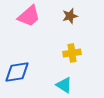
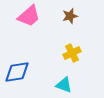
yellow cross: rotated 18 degrees counterclockwise
cyan triangle: rotated 12 degrees counterclockwise
